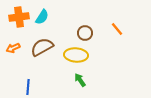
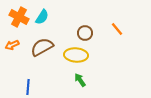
orange cross: rotated 36 degrees clockwise
orange arrow: moved 1 px left, 3 px up
